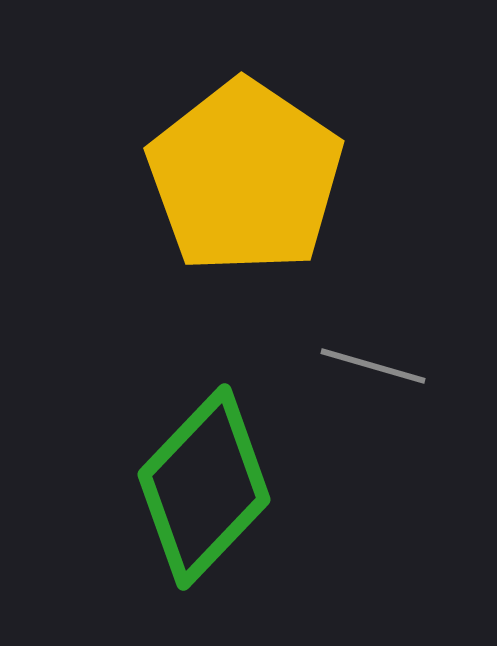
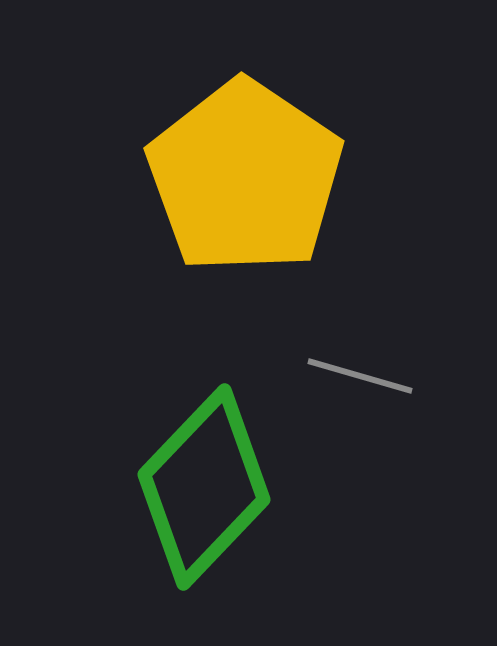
gray line: moved 13 px left, 10 px down
